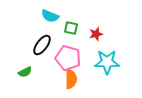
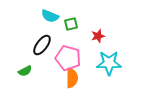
green square: moved 4 px up; rotated 24 degrees counterclockwise
red star: moved 2 px right, 2 px down
cyan star: moved 2 px right, 1 px down
green semicircle: moved 1 px up
orange semicircle: moved 1 px right, 1 px up
